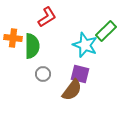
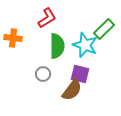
red L-shape: moved 1 px down
green rectangle: moved 2 px left, 2 px up
green semicircle: moved 25 px right
